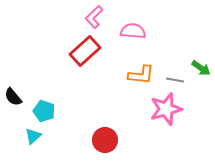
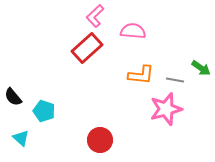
pink L-shape: moved 1 px right, 1 px up
red rectangle: moved 2 px right, 3 px up
cyan triangle: moved 12 px left, 2 px down; rotated 36 degrees counterclockwise
red circle: moved 5 px left
